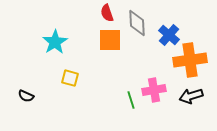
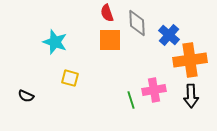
cyan star: rotated 20 degrees counterclockwise
black arrow: rotated 75 degrees counterclockwise
